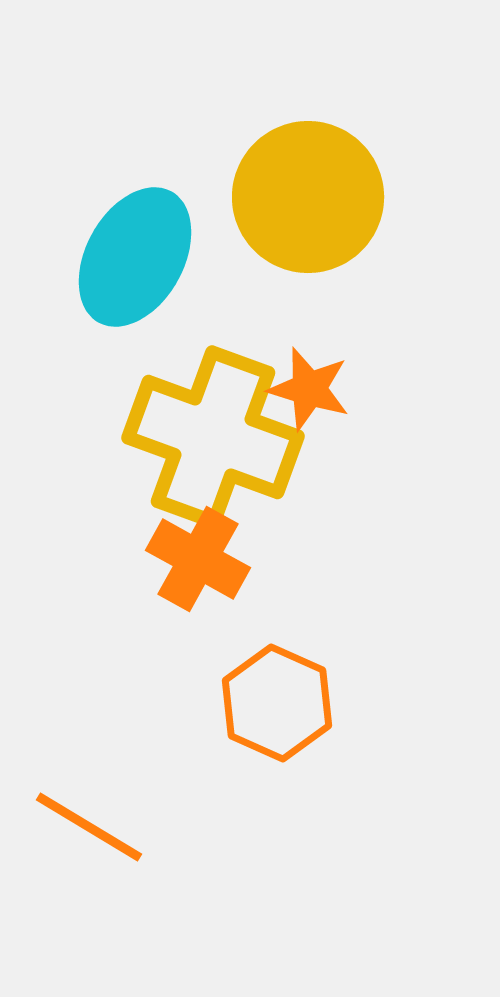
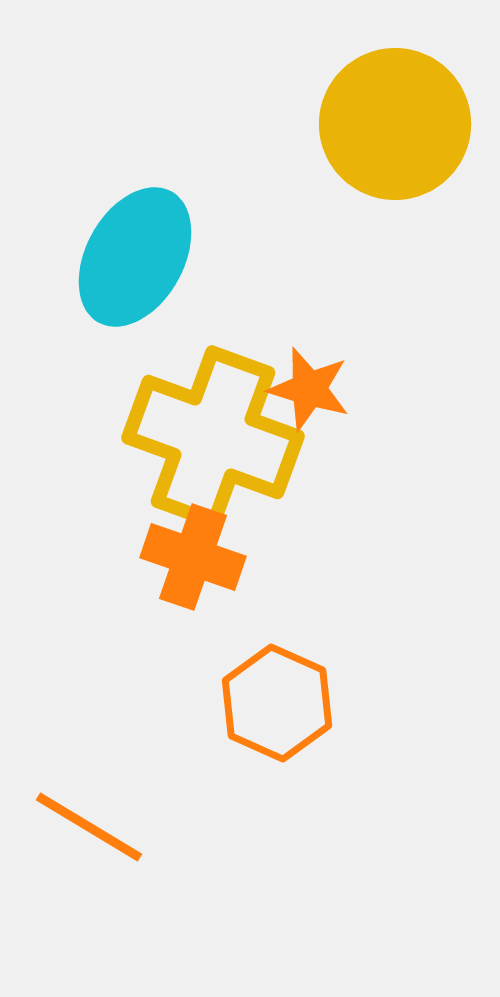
yellow circle: moved 87 px right, 73 px up
orange cross: moved 5 px left, 2 px up; rotated 10 degrees counterclockwise
